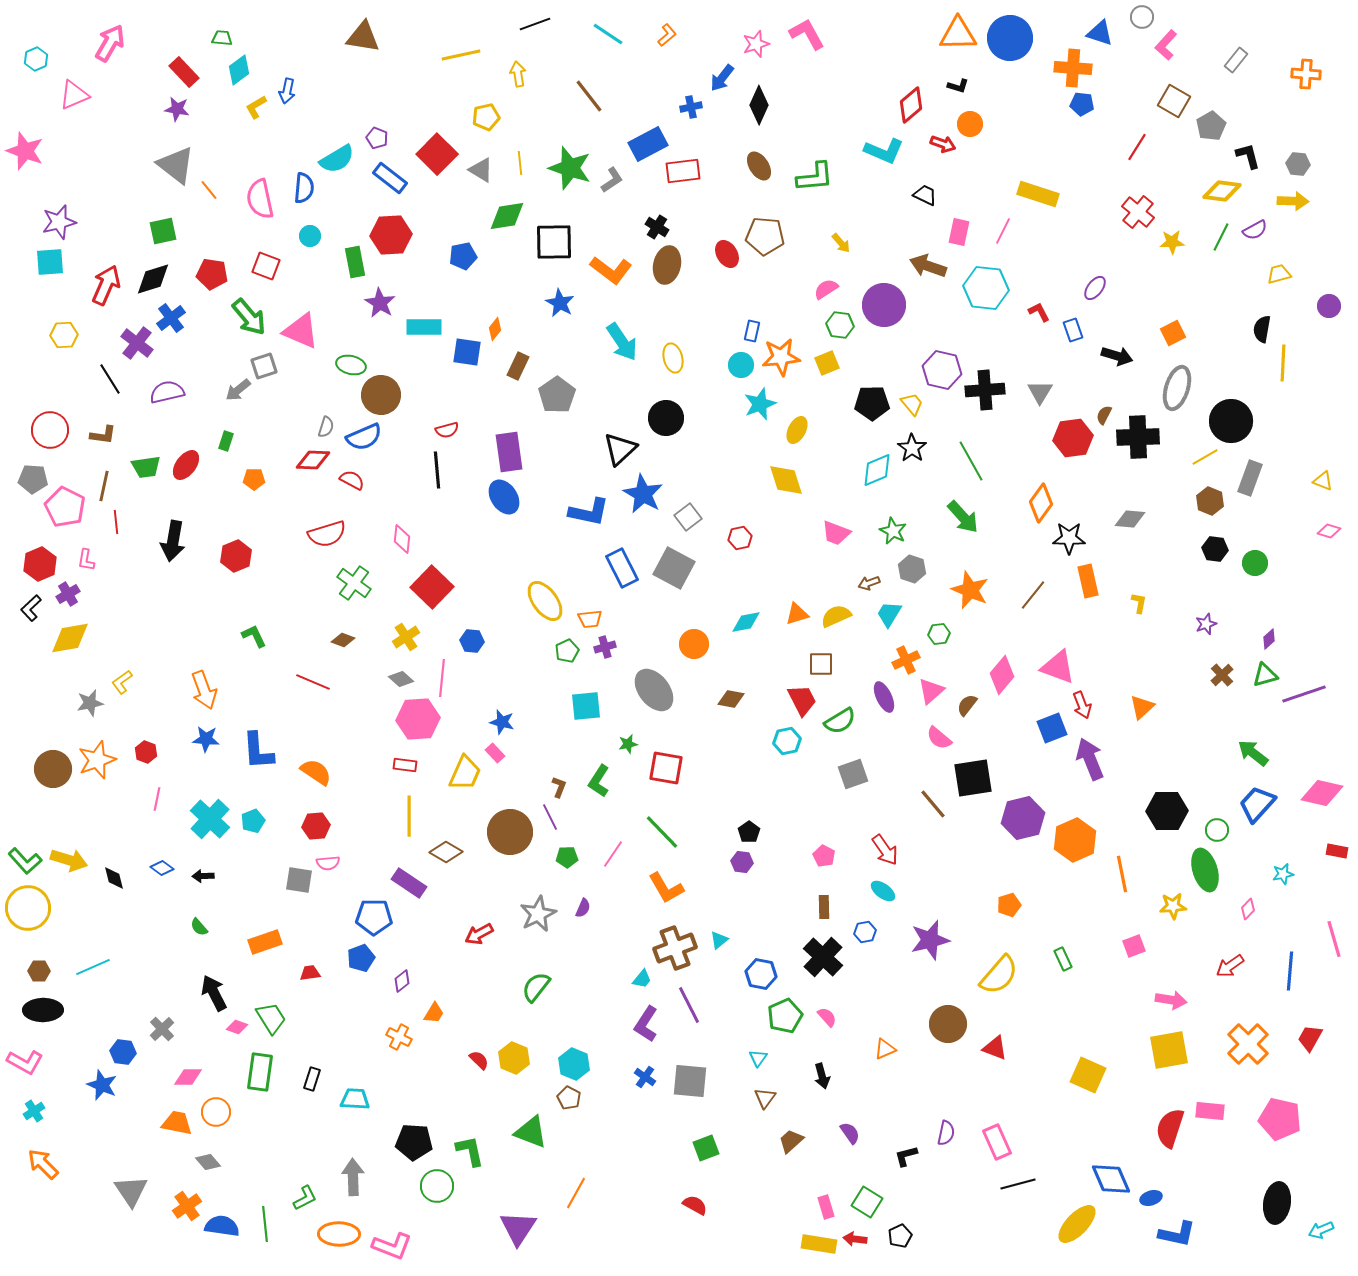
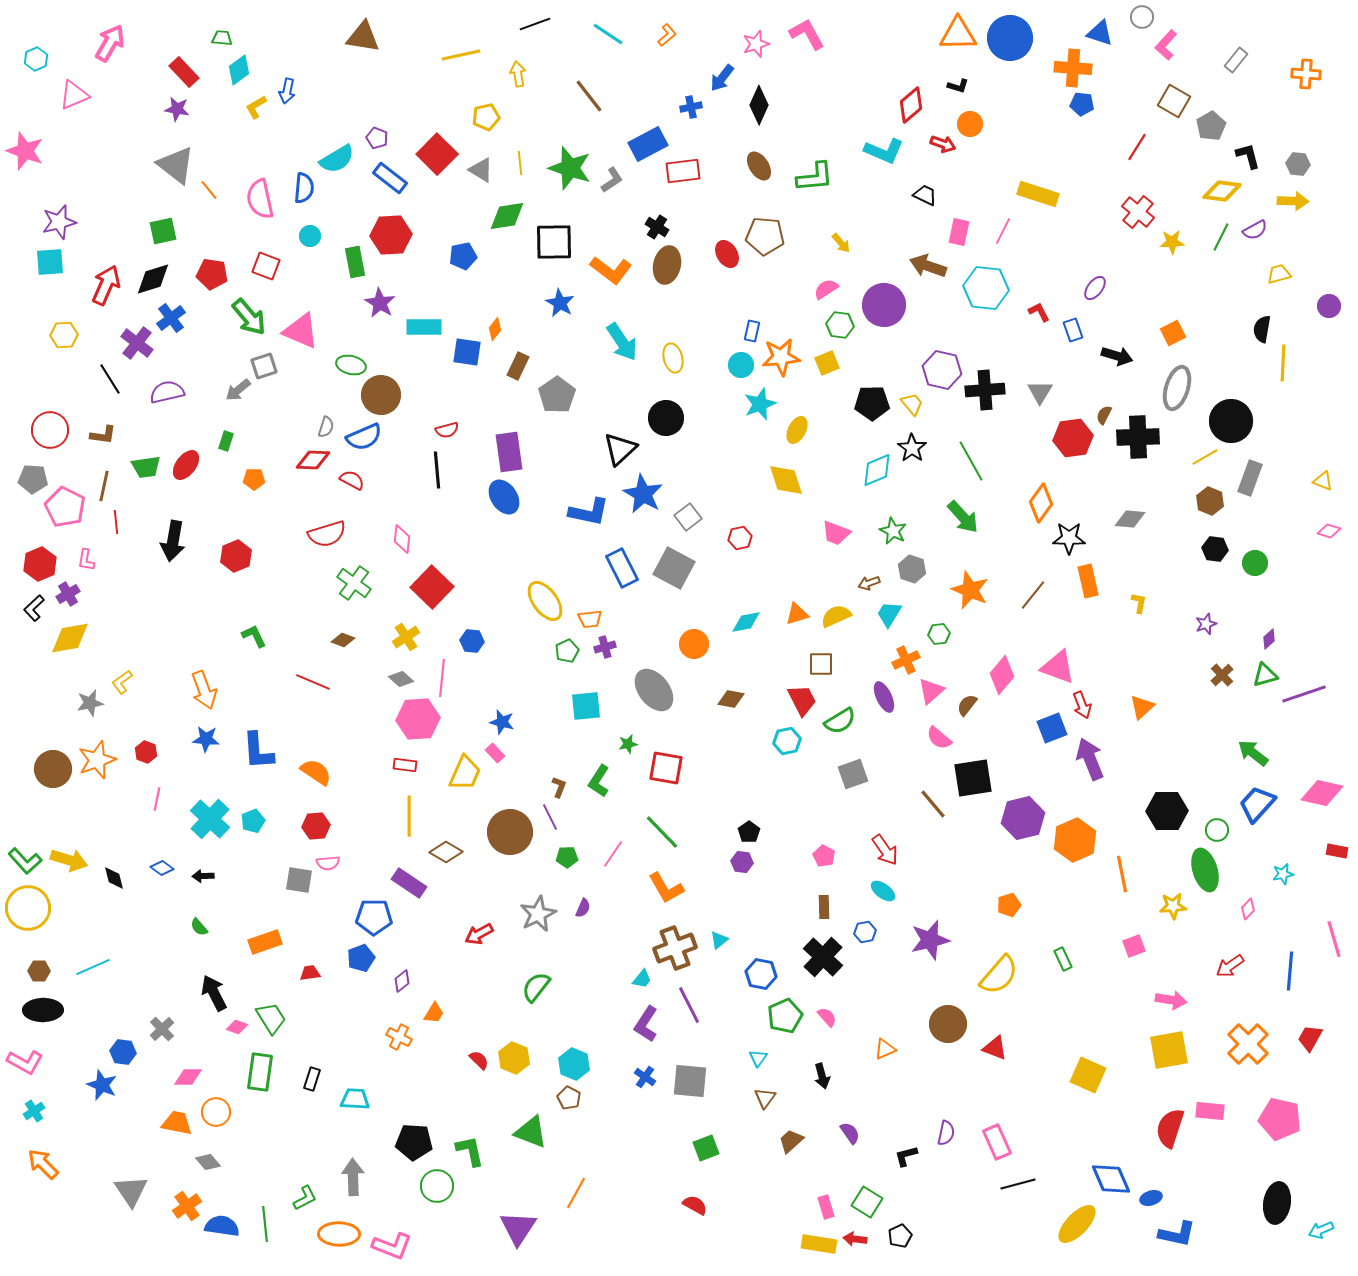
black L-shape at (31, 608): moved 3 px right
